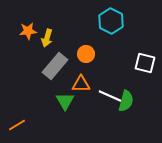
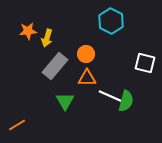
orange triangle: moved 6 px right, 6 px up
